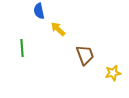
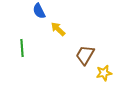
blue semicircle: rotated 14 degrees counterclockwise
brown trapezoid: rotated 130 degrees counterclockwise
yellow star: moved 9 px left
